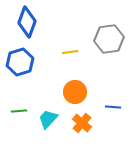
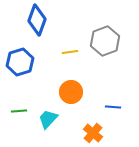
blue diamond: moved 10 px right, 2 px up
gray hexagon: moved 4 px left, 2 px down; rotated 12 degrees counterclockwise
orange circle: moved 4 px left
orange cross: moved 11 px right, 10 px down
